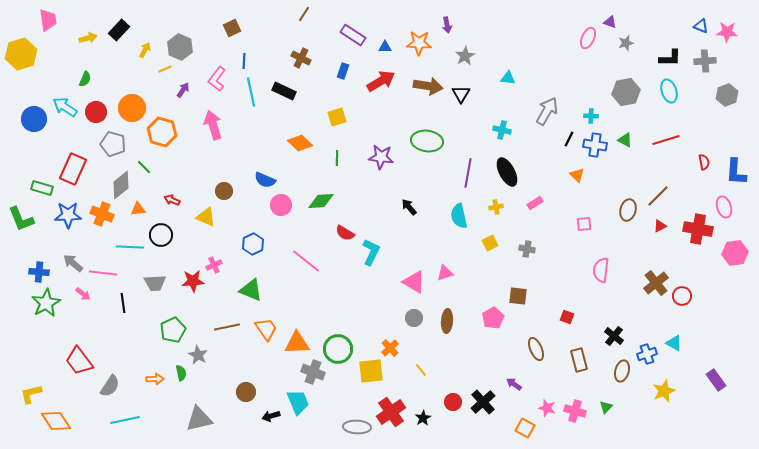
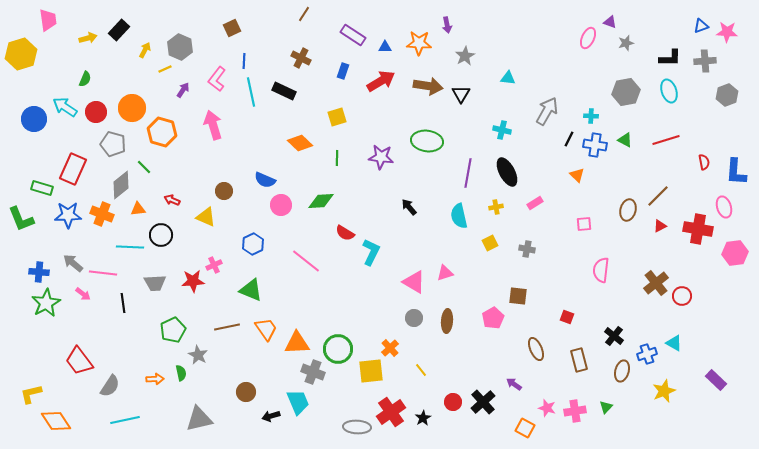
blue triangle at (701, 26): rotated 42 degrees counterclockwise
purple rectangle at (716, 380): rotated 10 degrees counterclockwise
pink cross at (575, 411): rotated 25 degrees counterclockwise
